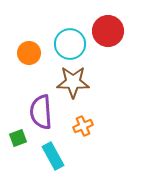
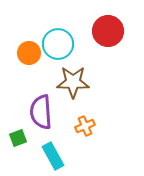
cyan circle: moved 12 px left
orange cross: moved 2 px right
